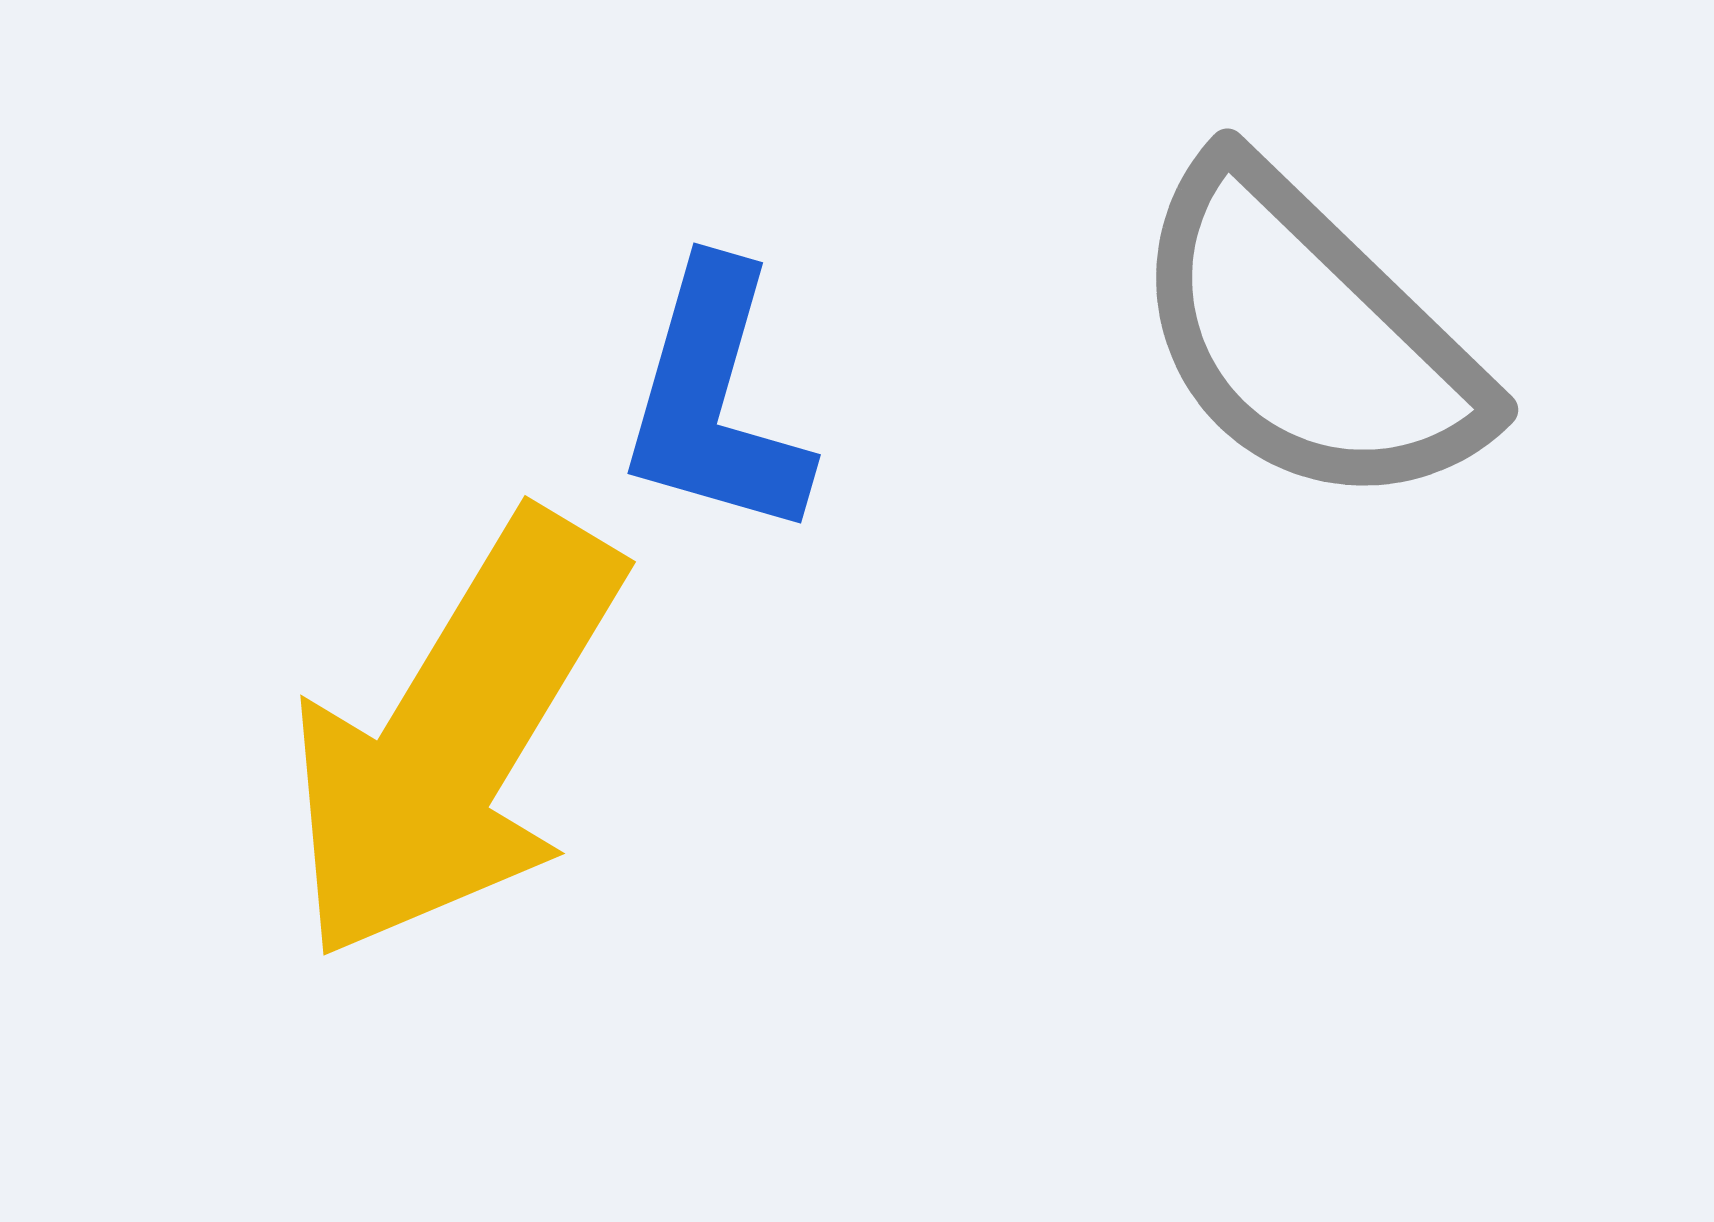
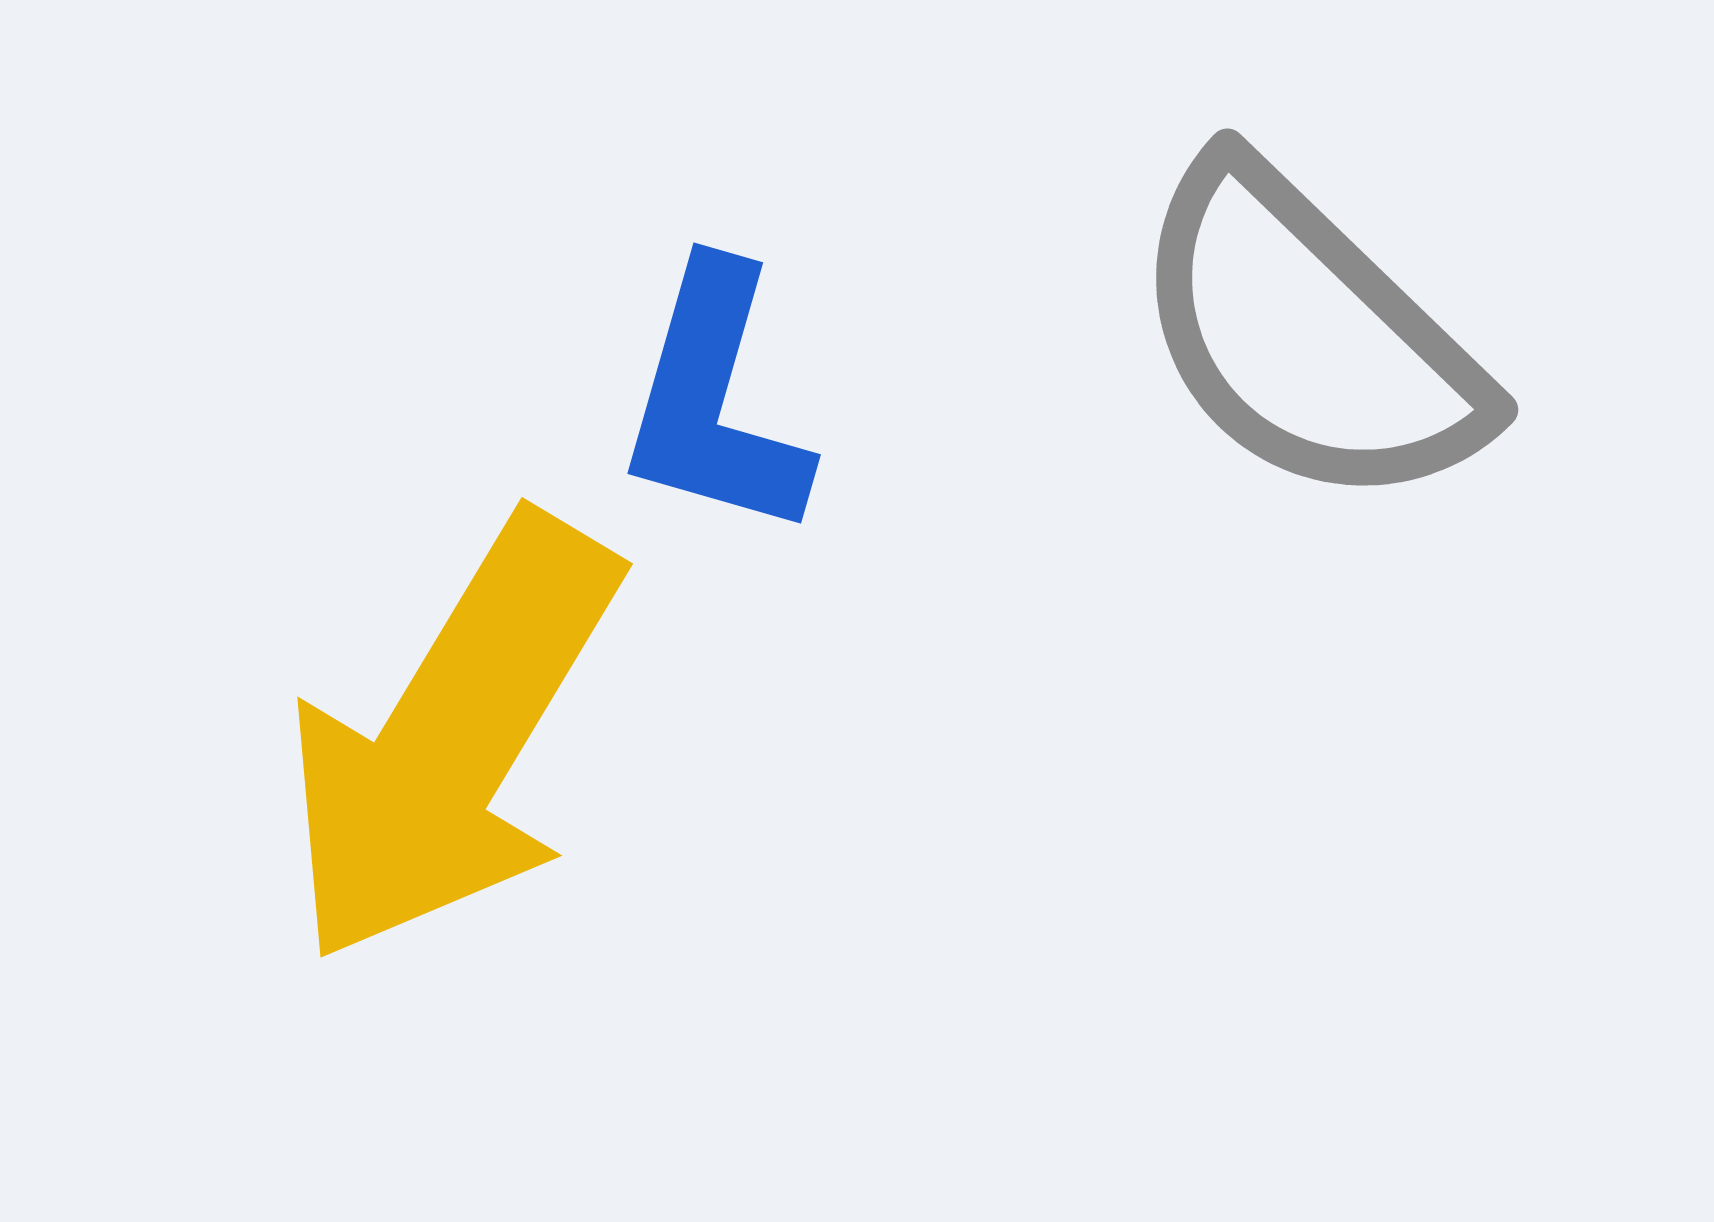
yellow arrow: moved 3 px left, 2 px down
